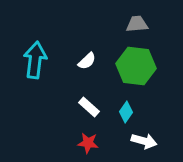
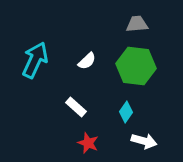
cyan arrow: rotated 18 degrees clockwise
white rectangle: moved 13 px left
red star: rotated 15 degrees clockwise
